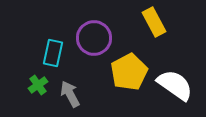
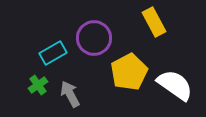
cyan rectangle: rotated 48 degrees clockwise
